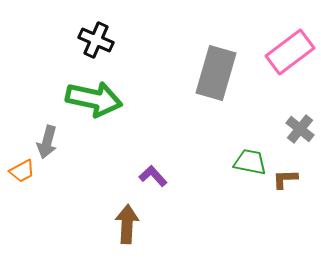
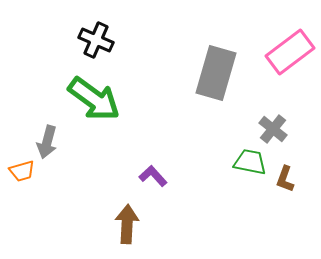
green arrow: rotated 24 degrees clockwise
gray cross: moved 27 px left
orange trapezoid: rotated 12 degrees clockwise
brown L-shape: rotated 68 degrees counterclockwise
